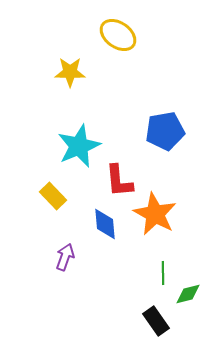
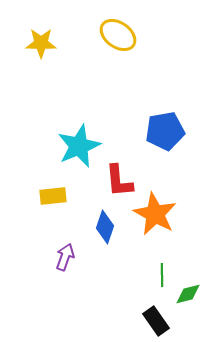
yellow star: moved 29 px left, 29 px up
yellow rectangle: rotated 52 degrees counterclockwise
blue diamond: moved 3 px down; rotated 24 degrees clockwise
green line: moved 1 px left, 2 px down
